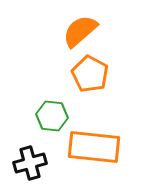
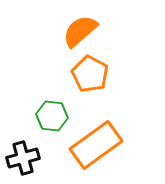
orange rectangle: moved 2 px right, 2 px up; rotated 42 degrees counterclockwise
black cross: moved 7 px left, 5 px up
